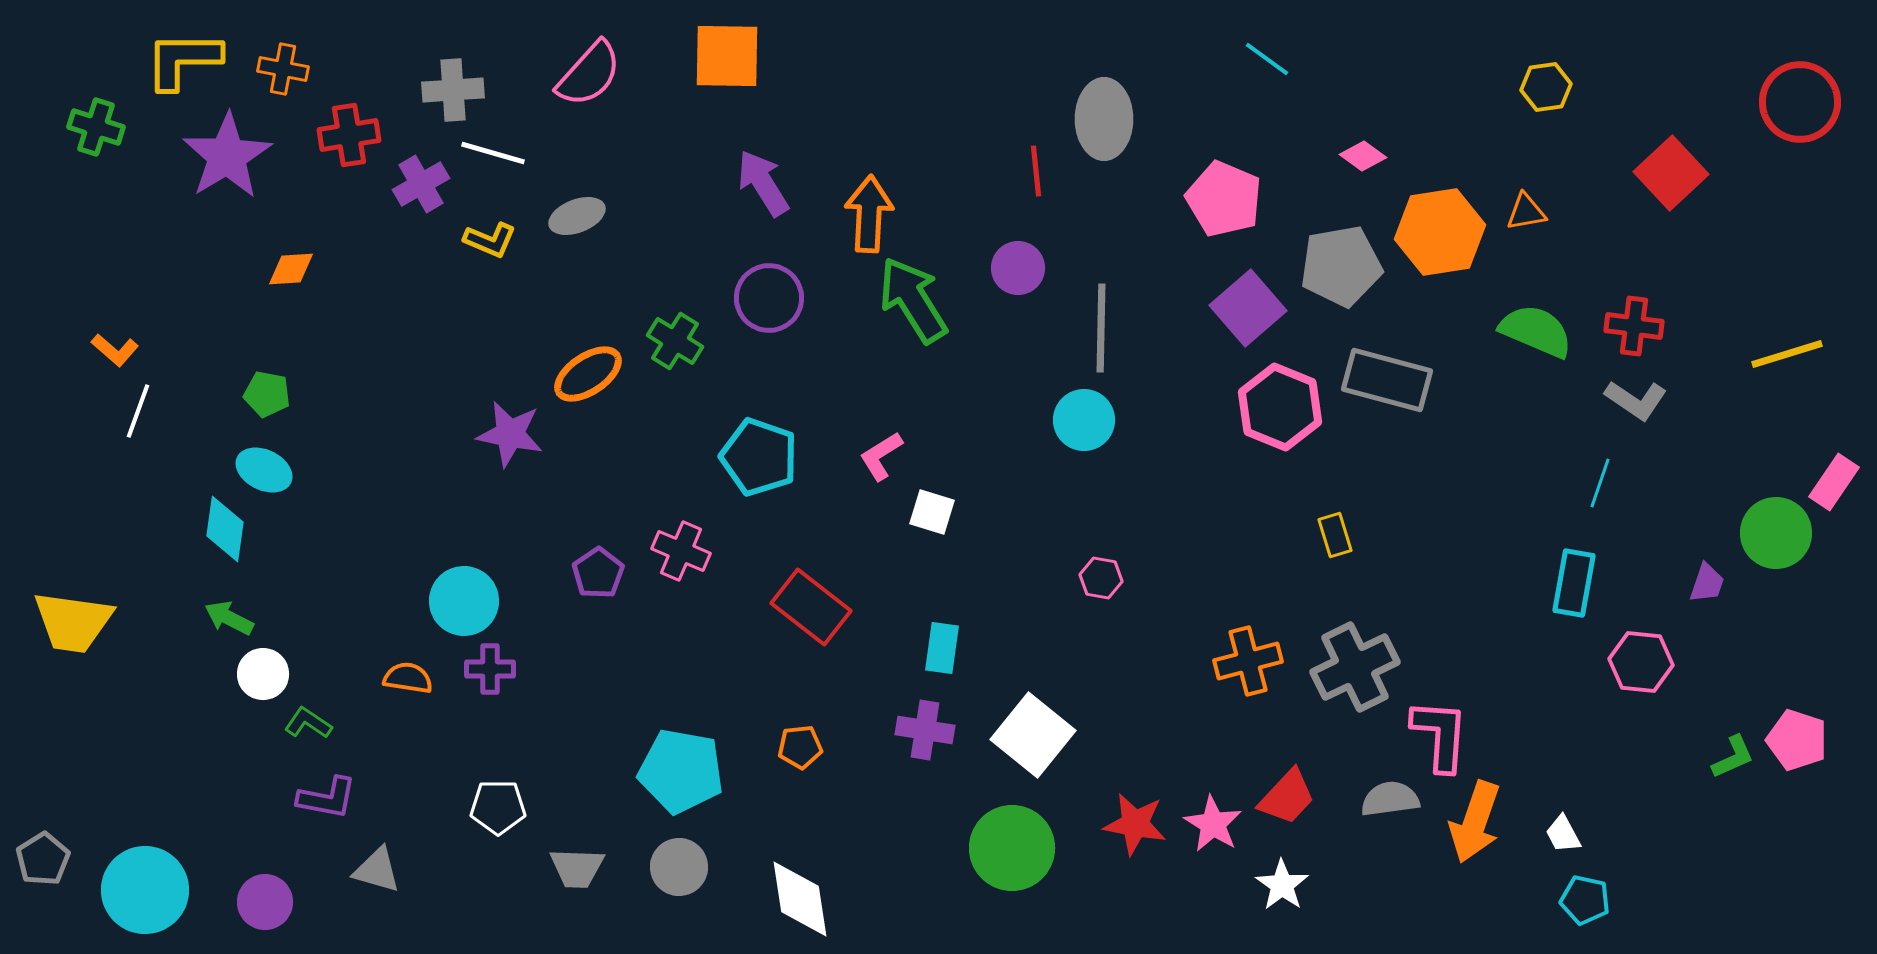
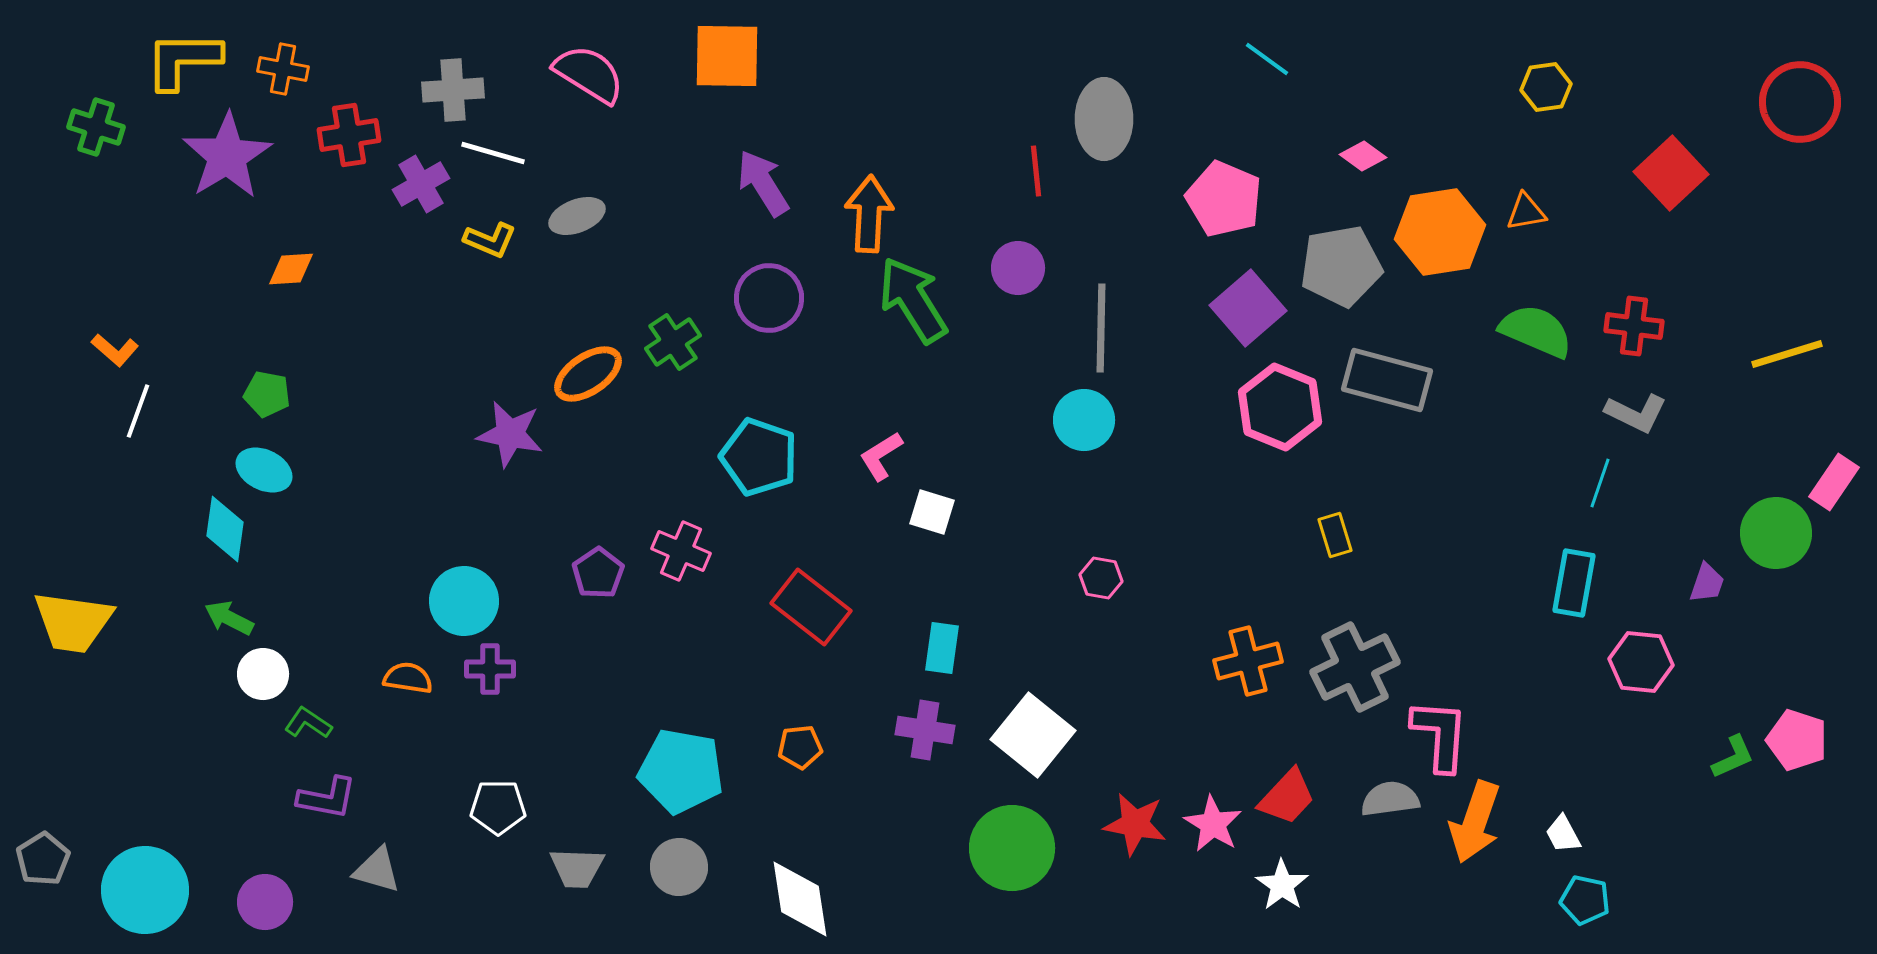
pink semicircle at (589, 74): rotated 100 degrees counterclockwise
green cross at (675, 341): moved 2 px left, 1 px down; rotated 24 degrees clockwise
gray L-shape at (1636, 400): moved 13 px down; rotated 8 degrees counterclockwise
